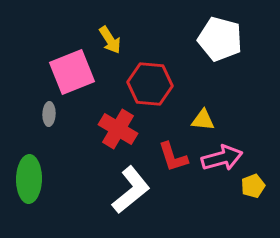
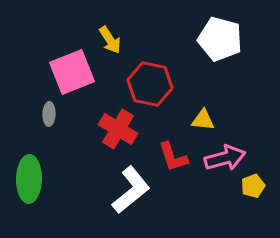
red hexagon: rotated 6 degrees clockwise
pink arrow: moved 3 px right
